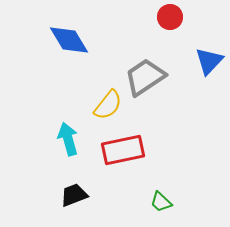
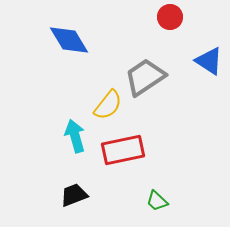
blue triangle: rotated 40 degrees counterclockwise
cyan arrow: moved 7 px right, 3 px up
green trapezoid: moved 4 px left, 1 px up
